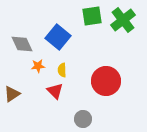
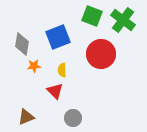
green square: rotated 30 degrees clockwise
green cross: rotated 15 degrees counterclockwise
blue square: rotated 30 degrees clockwise
gray diamond: rotated 35 degrees clockwise
orange star: moved 4 px left
red circle: moved 5 px left, 27 px up
brown triangle: moved 14 px right, 23 px down; rotated 12 degrees clockwise
gray circle: moved 10 px left, 1 px up
